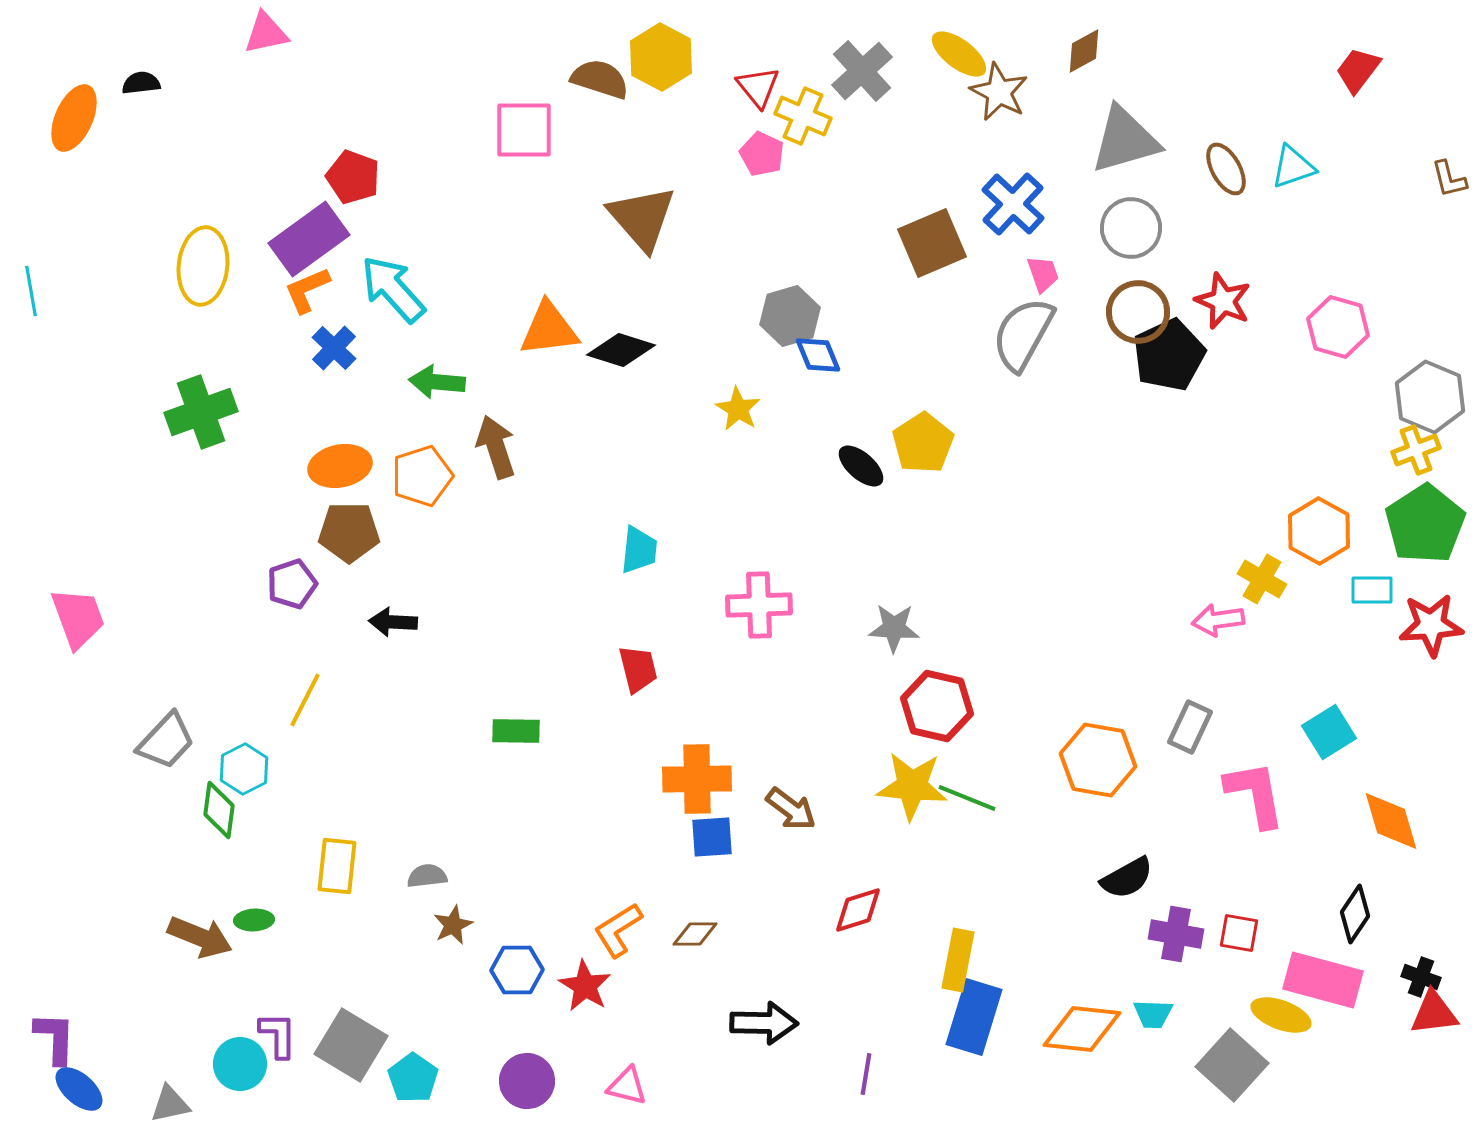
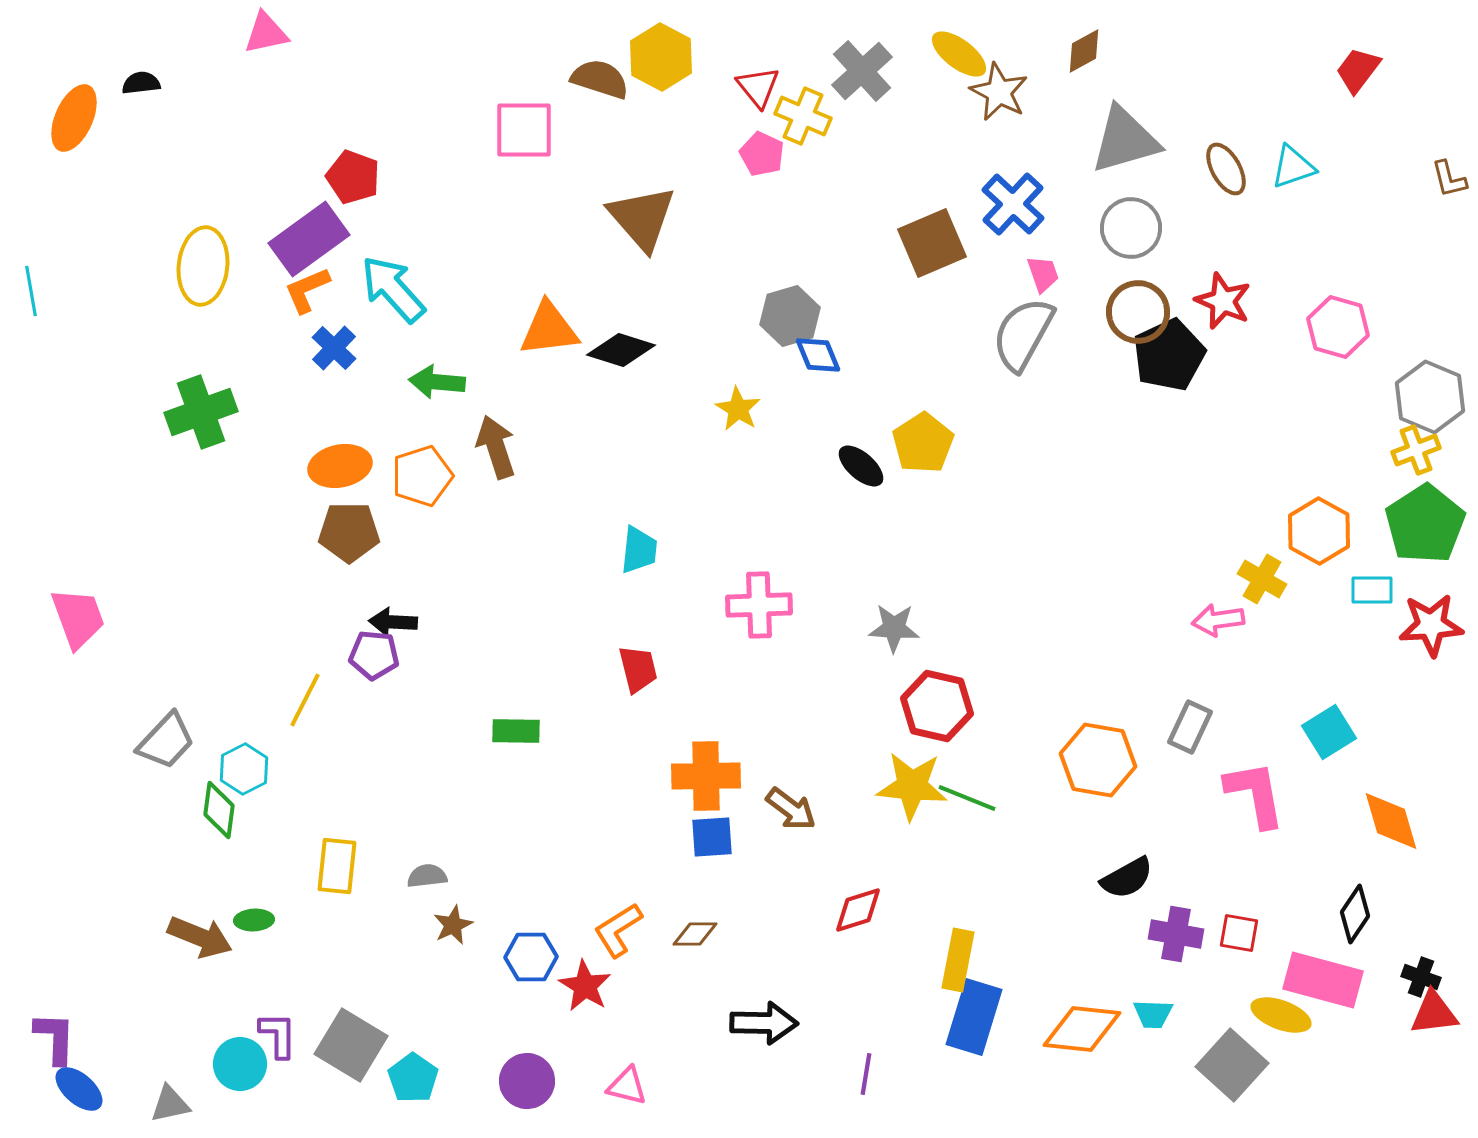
purple pentagon at (292, 584): moved 82 px right, 71 px down; rotated 24 degrees clockwise
orange cross at (697, 779): moved 9 px right, 3 px up
blue hexagon at (517, 970): moved 14 px right, 13 px up
